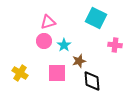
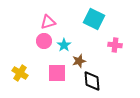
cyan square: moved 2 px left, 1 px down
